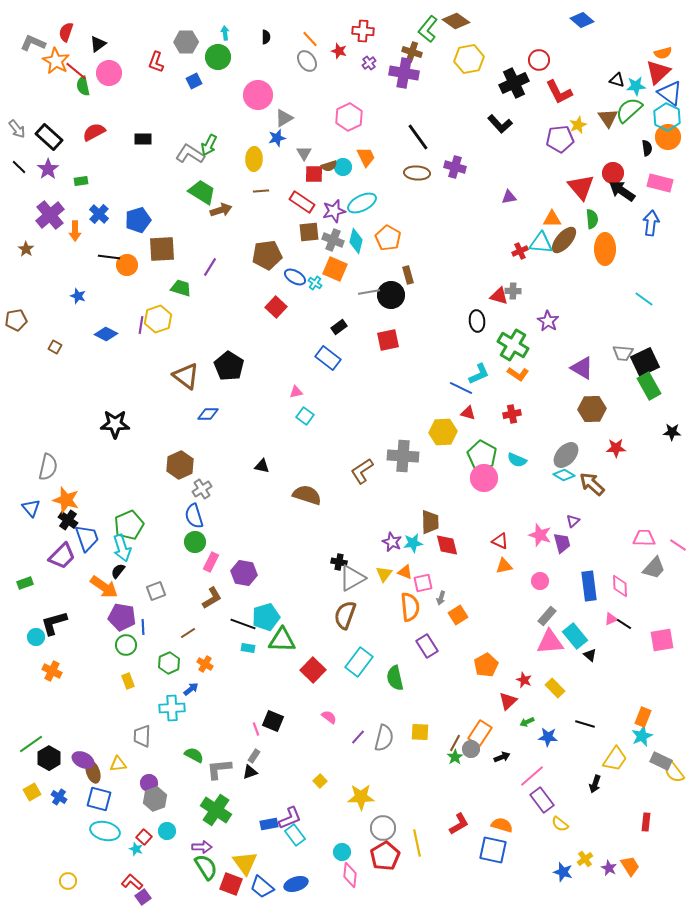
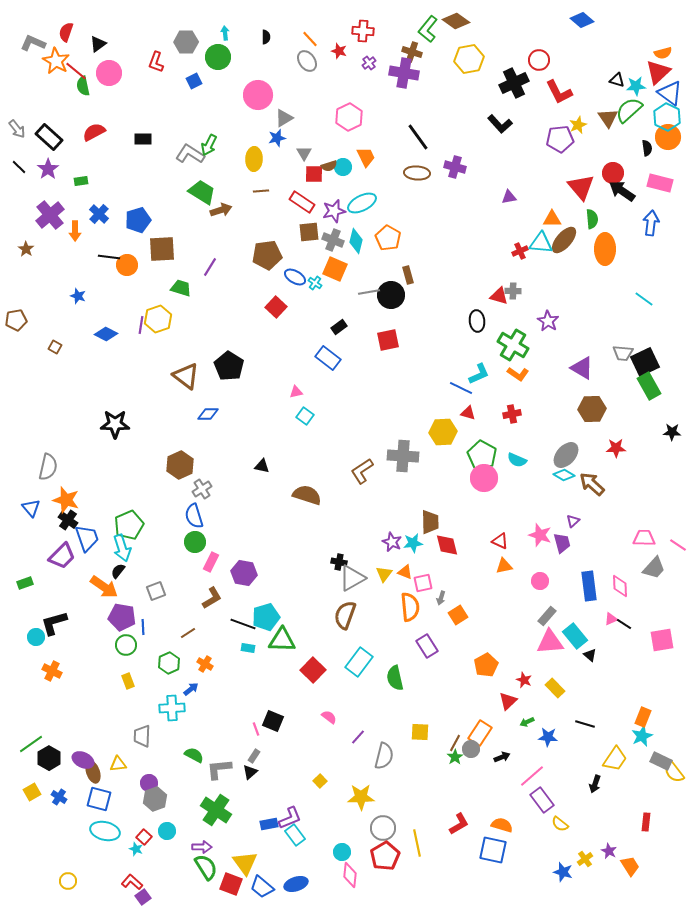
gray semicircle at (384, 738): moved 18 px down
black triangle at (250, 772): rotated 21 degrees counterclockwise
purple star at (609, 868): moved 17 px up
